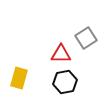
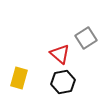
red triangle: moved 1 px left; rotated 40 degrees clockwise
black hexagon: moved 2 px left
